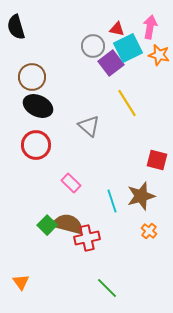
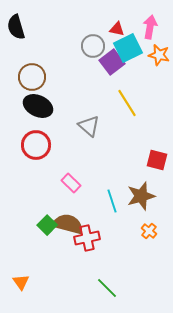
purple square: moved 1 px right, 1 px up
